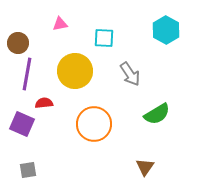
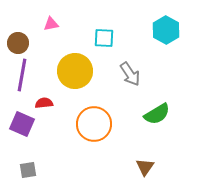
pink triangle: moved 9 px left
purple line: moved 5 px left, 1 px down
